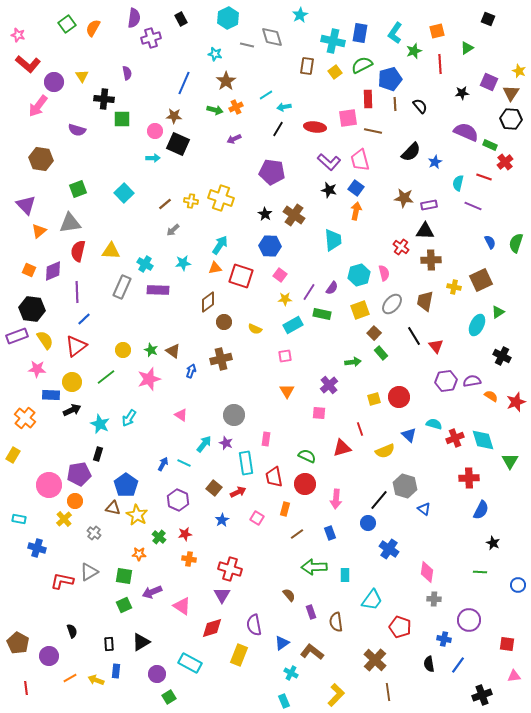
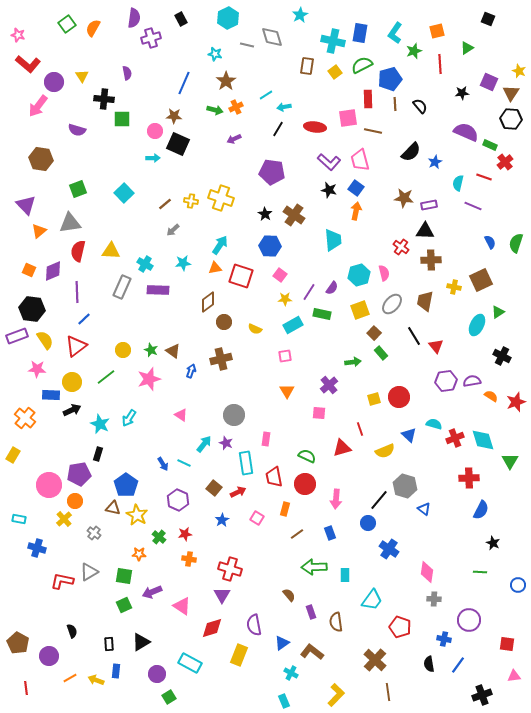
blue arrow at (163, 464): rotated 120 degrees clockwise
